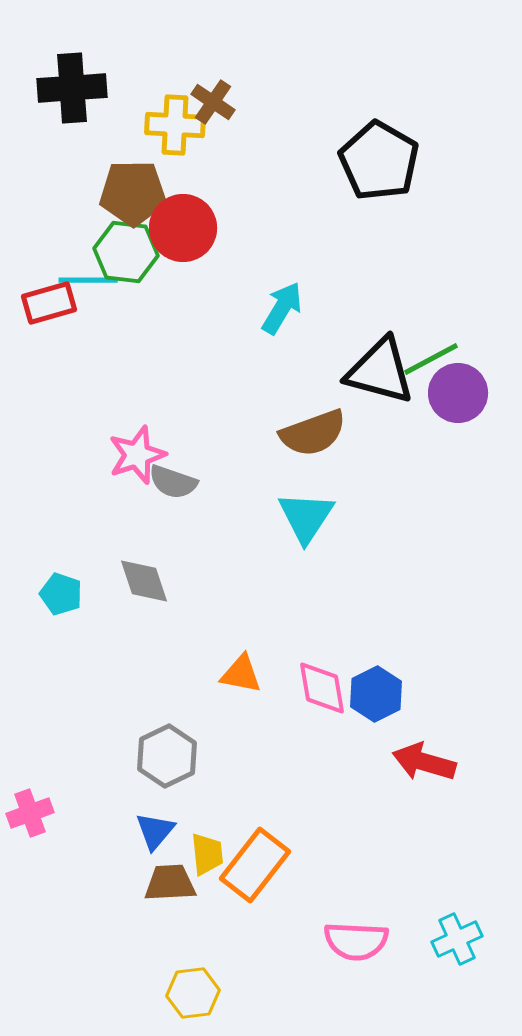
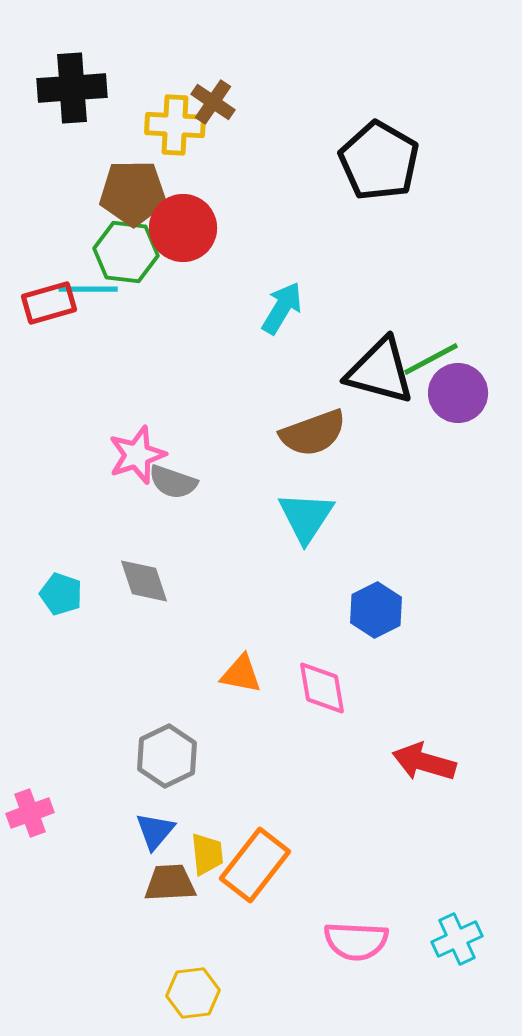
cyan line: moved 9 px down
blue hexagon: moved 84 px up
